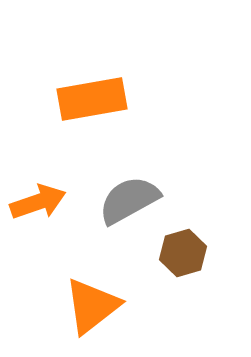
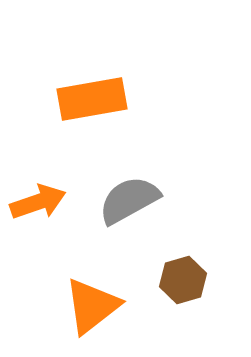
brown hexagon: moved 27 px down
